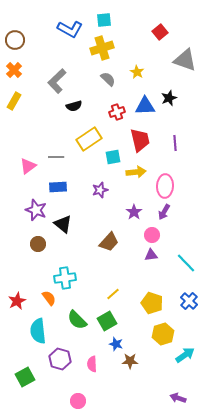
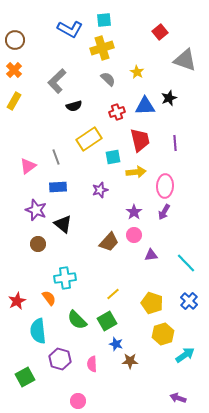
gray line at (56, 157): rotated 70 degrees clockwise
pink circle at (152, 235): moved 18 px left
